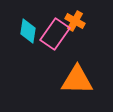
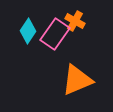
cyan diamond: rotated 25 degrees clockwise
orange triangle: rotated 24 degrees counterclockwise
